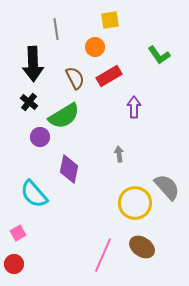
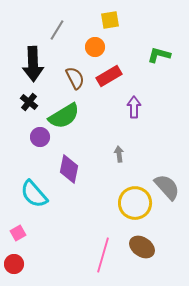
gray line: moved 1 px right, 1 px down; rotated 40 degrees clockwise
green L-shape: rotated 140 degrees clockwise
pink line: rotated 8 degrees counterclockwise
